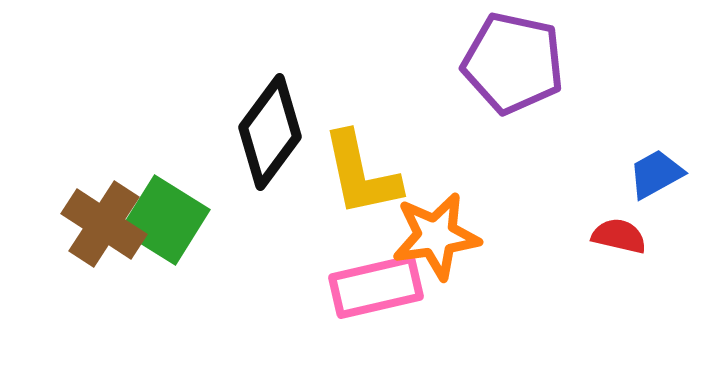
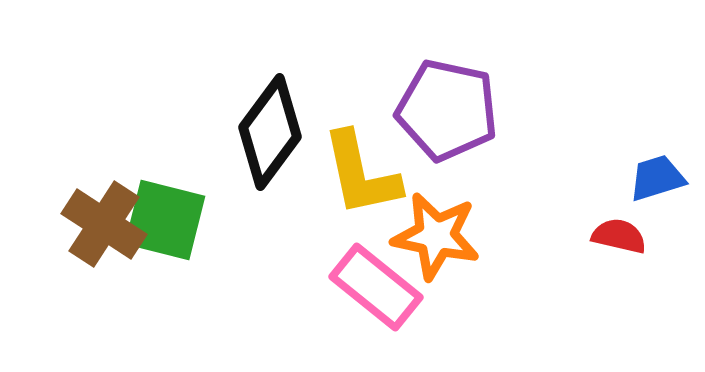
purple pentagon: moved 66 px left, 47 px down
blue trapezoid: moved 1 px right, 4 px down; rotated 12 degrees clockwise
green square: rotated 18 degrees counterclockwise
orange star: rotated 20 degrees clockwise
pink rectangle: rotated 52 degrees clockwise
